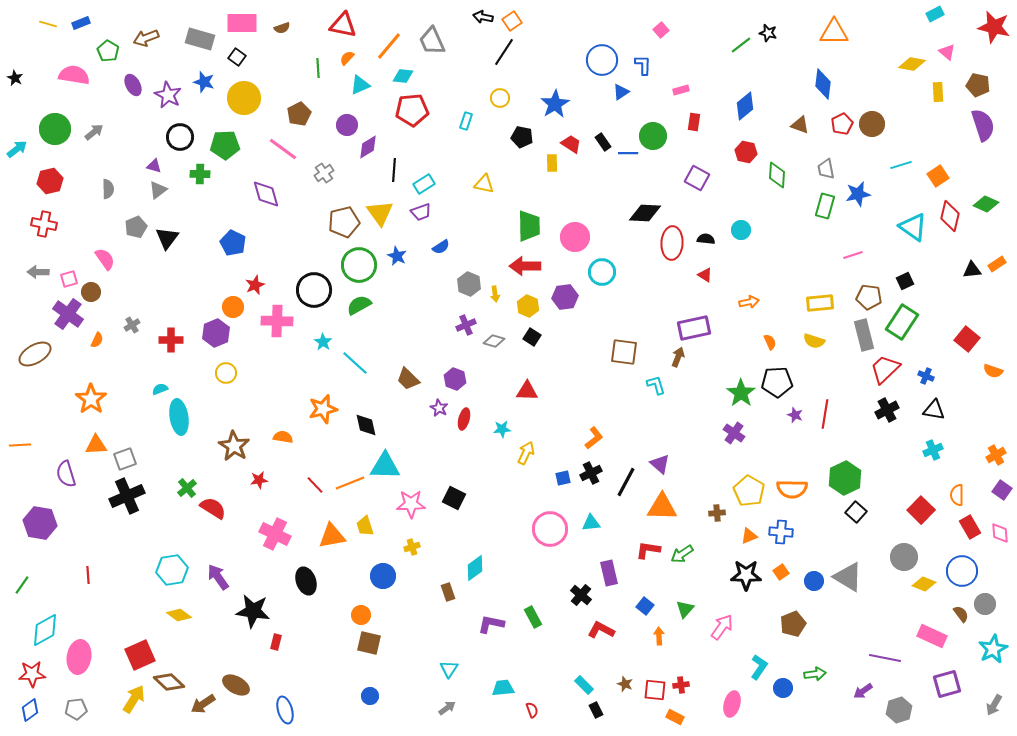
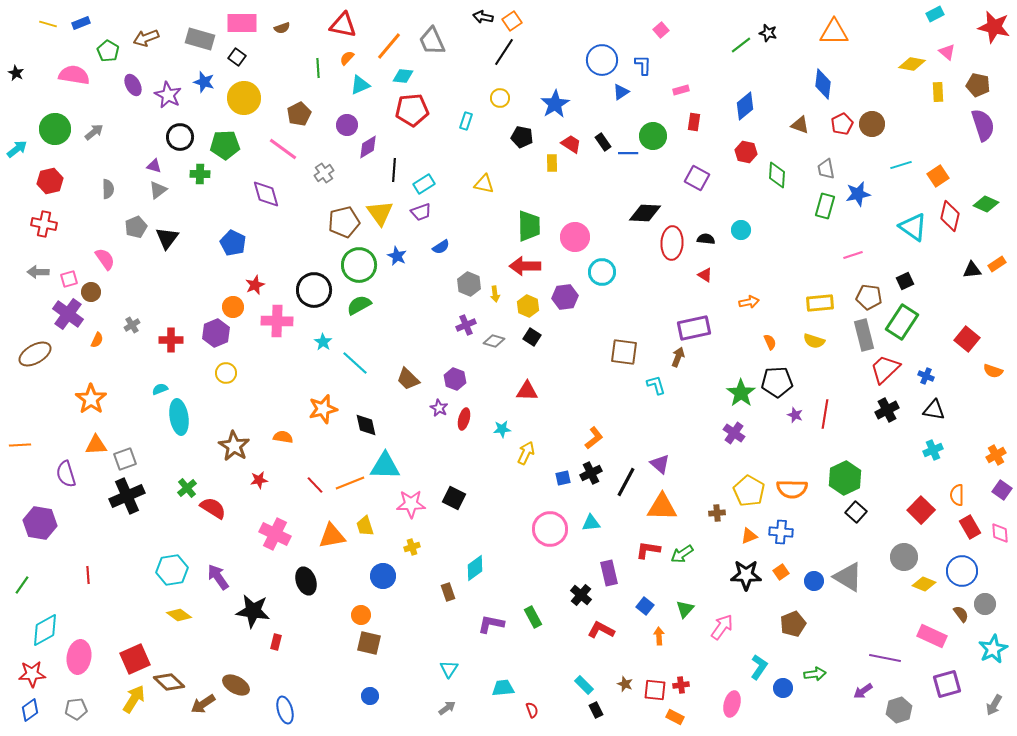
black star at (15, 78): moved 1 px right, 5 px up
red square at (140, 655): moved 5 px left, 4 px down
